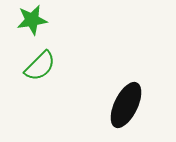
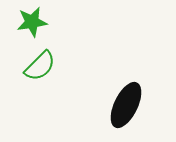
green star: moved 2 px down
